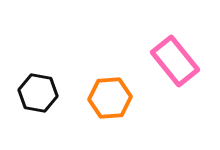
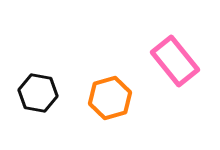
orange hexagon: rotated 12 degrees counterclockwise
